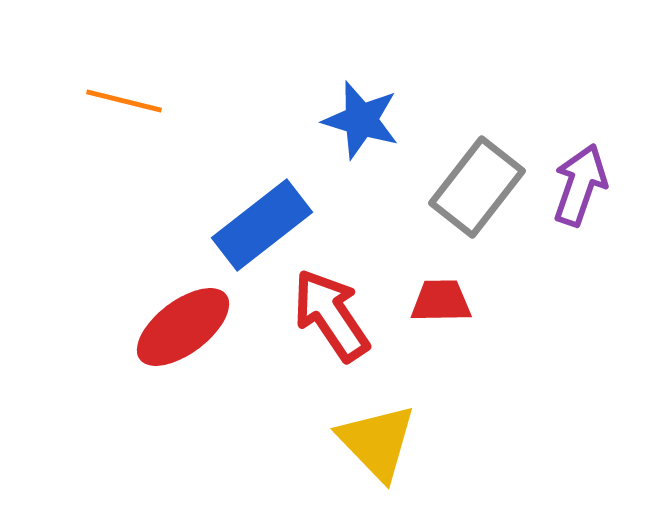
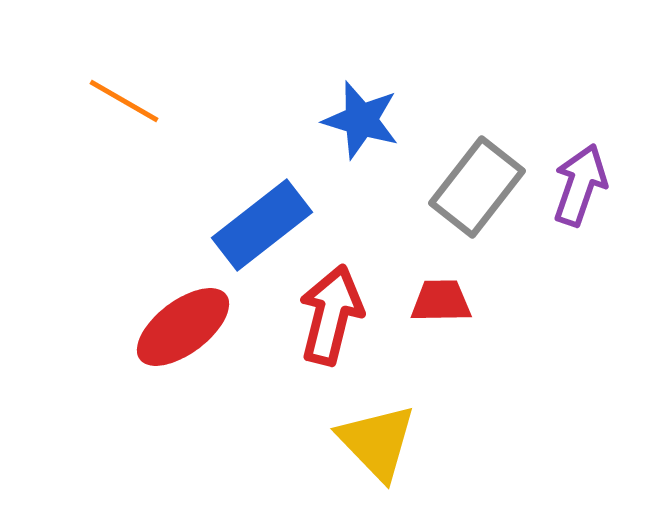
orange line: rotated 16 degrees clockwise
red arrow: rotated 48 degrees clockwise
